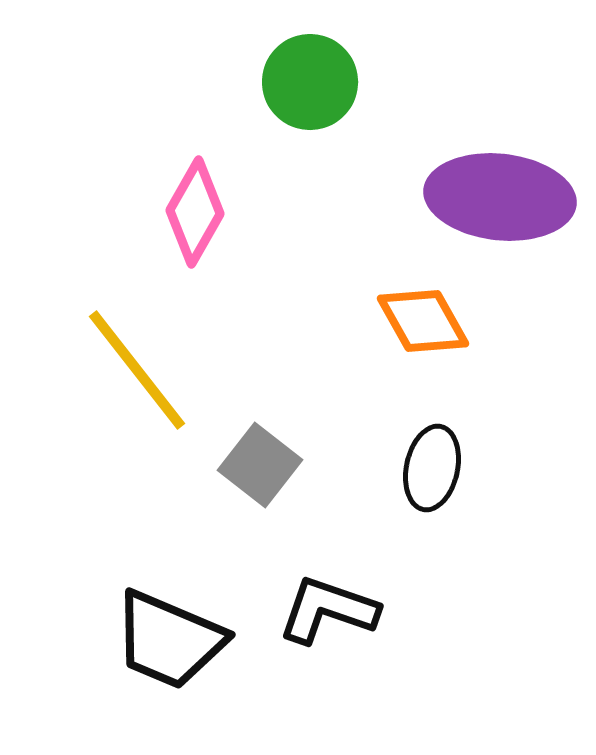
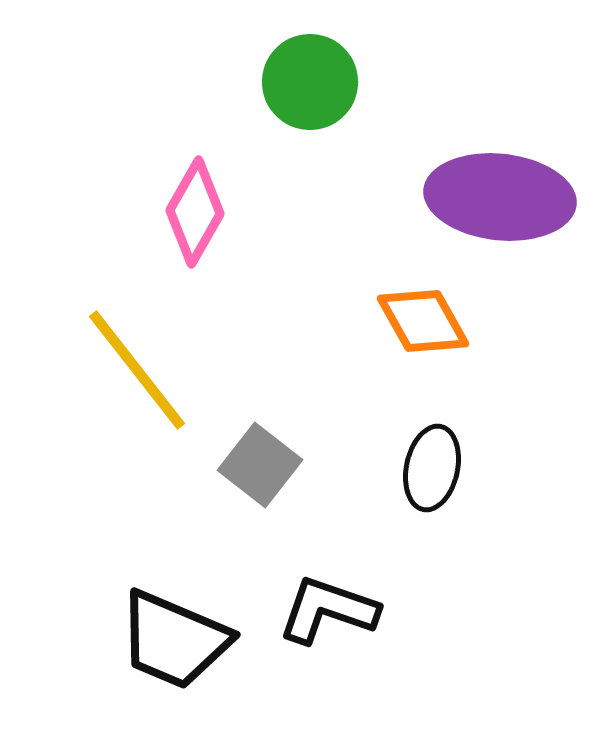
black trapezoid: moved 5 px right
